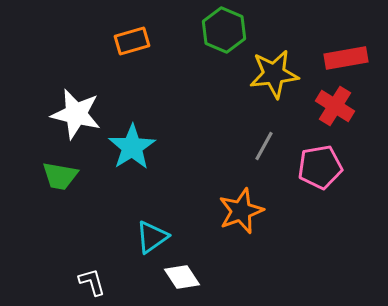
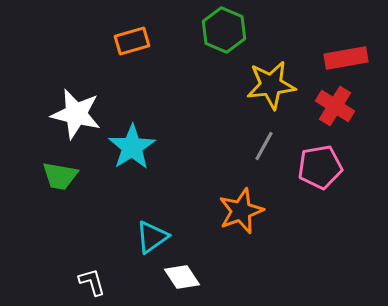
yellow star: moved 3 px left, 11 px down
